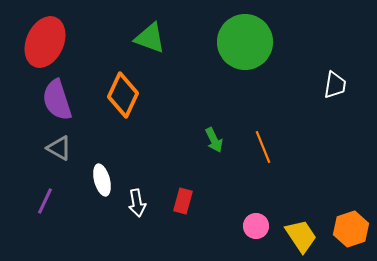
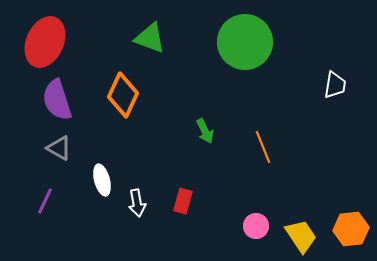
green arrow: moved 9 px left, 9 px up
orange hexagon: rotated 12 degrees clockwise
